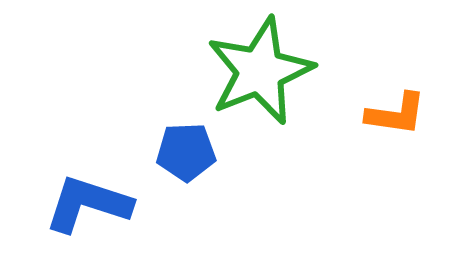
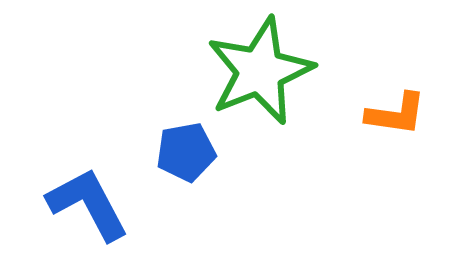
blue pentagon: rotated 8 degrees counterclockwise
blue L-shape: rotated 44 degrees clockwise
